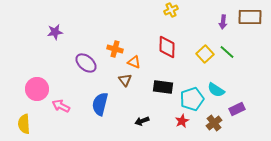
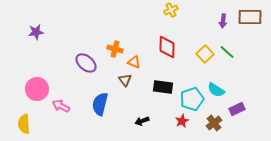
purple arrow: moved 1 px up
purple star: moved 19 px left
